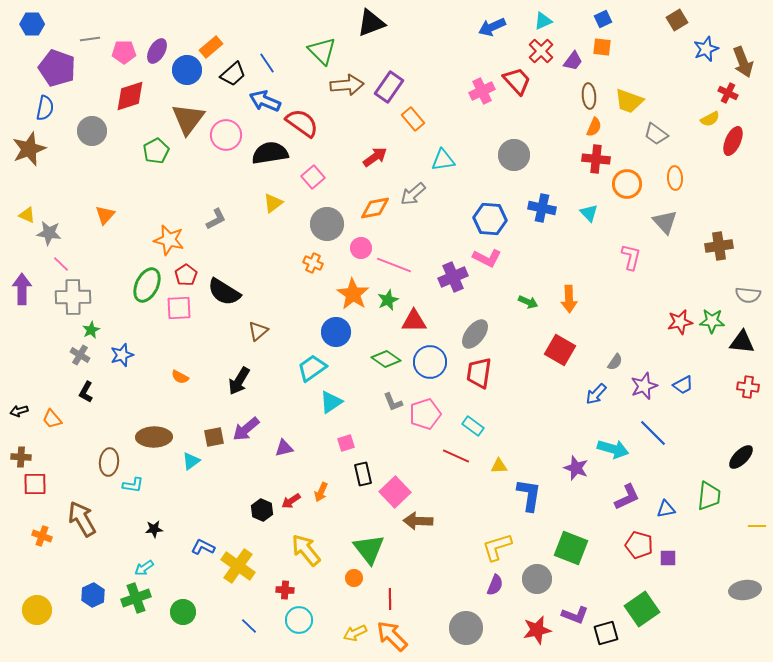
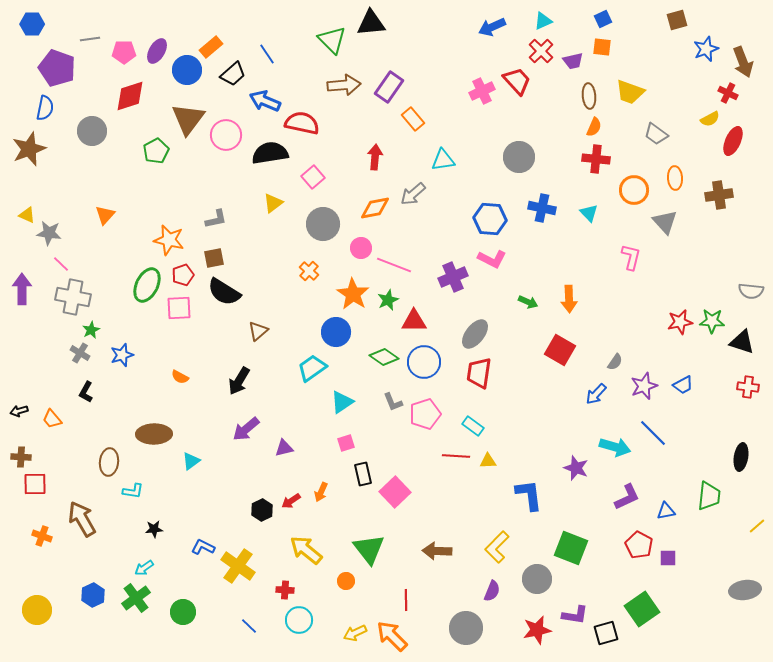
brown square at (677, 20): rotated 15 degrees clockwise
black triangle at (371, 23): rotated 16 degrees clockwise
green triangle at (322, 51): moved 10 px right, 11 px up
purple trapezoid at (573, 61): rotated 40 degrees clockwise
blue line at (267, 63): moved 9 px up
brown arrow at (347, 85): moved 3 px left
yellow trapezoid at (629, 101): moved 1 px right, 9 px up
red semicircle at (302, 123): rotated 24 degrees counterclockwise
gray circle at (514, 155): moved 5 px right, 2 px down
red arrow at (375, 157): rotated 50 degrees counterclockwise
orange circle at (627, 184): moved 7 px right, 6 px down
gray L-shape at (216, 219): rotated 15 degrees clockwise
gray circle at (327, 224): moved 4 px left
brown cross at (719, 246): moved 51 px up
pink L-shape at (487, 258): moved 5 px right, 1 px down
orange cross at (313, 263): moved 4 px left, 8 px down; rotated 18 degrees clockwise
red pentagon at (186, 275): moved 3 px left; rotated 15 degrees clockwise
gray semicircle at (748, 295): moved 3 px right, 4 px up
gray cross at (73, 297): rotated 12 degrees clockwise
black triangle at (742, 342): rotated 12 degrees clockwise
gray cross at (80, 355): moved 2 px up
green diamond at (386, 359): moved 2 px left, 2 px up
blue circle at (430, 362): moved 6 px left
cyan triangle at (331, 402): moved 11 px right
brown ellipse at (154, 437): moved 3 px up
brown square at (214, 437): moved 179 px up
cyan arrow at (613, 449): moved 2 px right, 2 px up
red line at (456, 456): rotated 20 degrees counterclockwise
black ellipse at (741, 457): rotated 36 degrees counterclockwise
yellow triangle at (499, 466): moved 11 px left, 5 px up
cyan L-shape at (133, 485): moved 6 px down
blue L-shape at (529, 495): rotated 16 degrees counterclockwise
blue triangle at (666, 509): moved 2 px down
black hexagon at (262, 510): rotated 10 degrees clockwise
brown arrow at (418, 521): moved 19 px right, 30 px down
yellow line at (757, 526): rotated 42 degrees counterclockwise
red pentagon at (639, 545): rotated 12 degrees clockwise
yellow L-shape at (497, 547): rotated 28 degrees counterclockwise
yellow arrow at (306, 550): rotated 12 degrees counterclockwise
orange circle at (354, 578): moved 8 px left, 3 px down
purple semicircle at (495, 585): moved 3 px left, 6 px down
green cross at (136, 598): rotated 16 degrees counterclockwise
red line at (390, 599): moved 16 px right, 1 px down
purple L-shape at (575, 615): rotated 12 degrees counterclockwise
